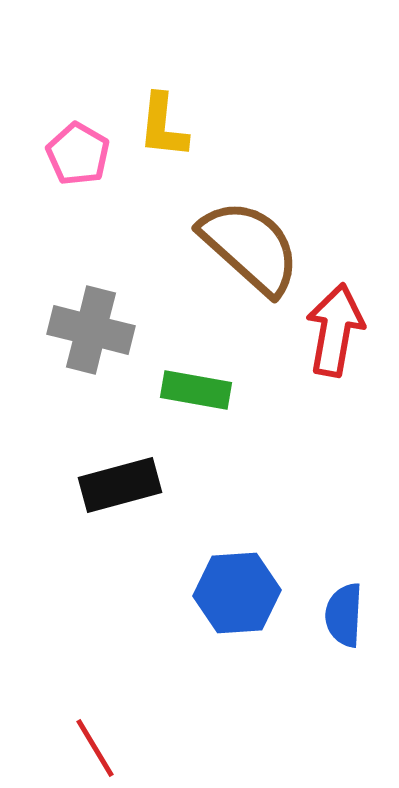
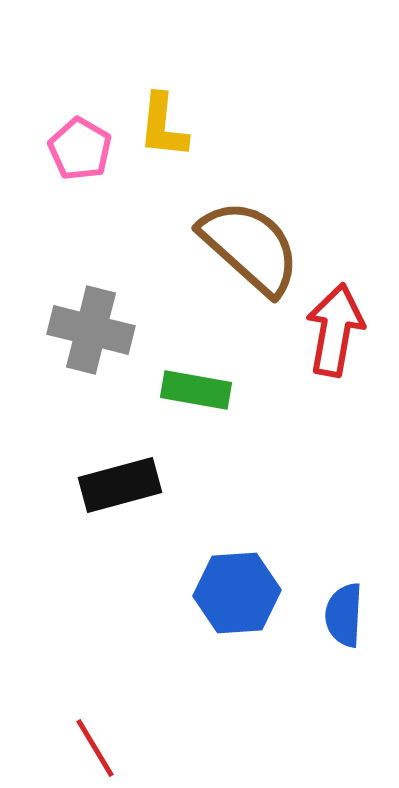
pink pentagon: moved 2 px right, 5 px up
